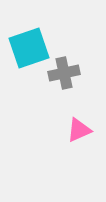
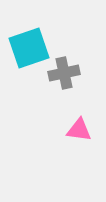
pink triangle: rotated 32 degrees clockwise
